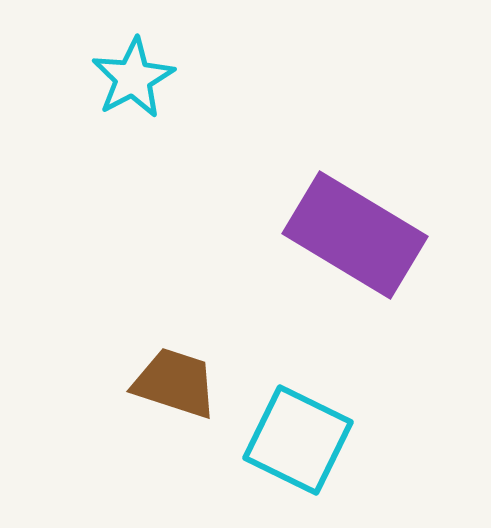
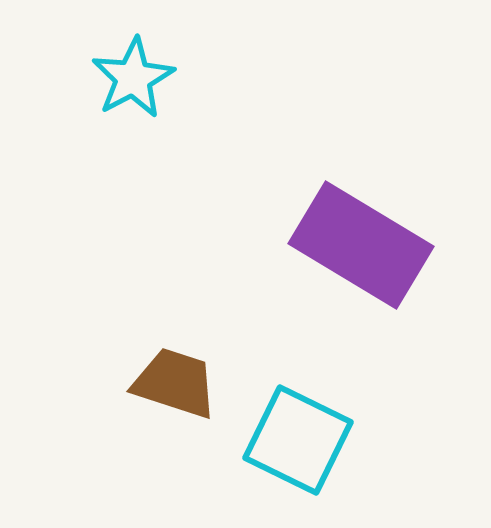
purple rectangle: moved 6 px right, 10 px down
